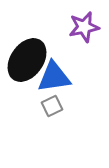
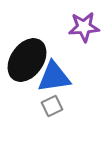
purple star: rotated 8 degrees clockwise
